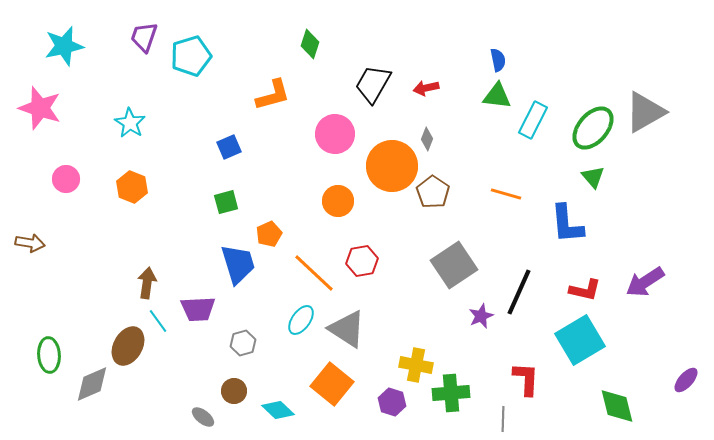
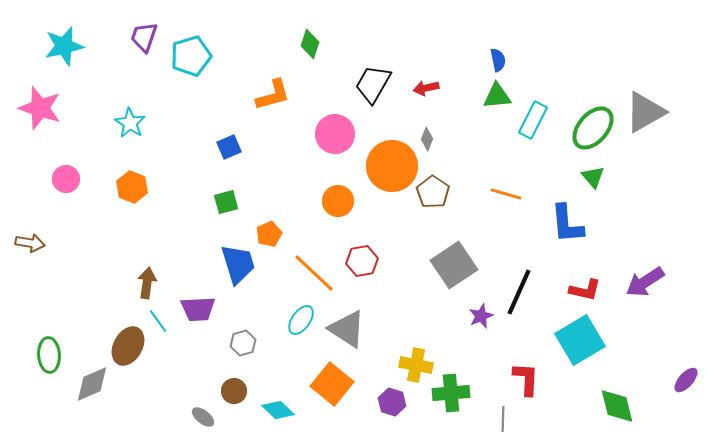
green triangle at (497, 96): rotated 12 degrees counterclockwise
